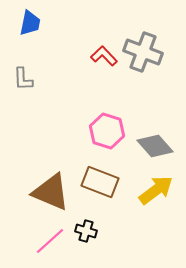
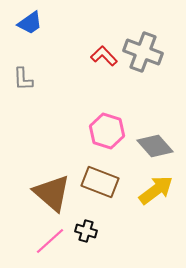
blue trapezoid: rotated 44 degrees clockwise
brown triangle: moved 1 px right, 1 px down; rotated 18 degrees clockwise
